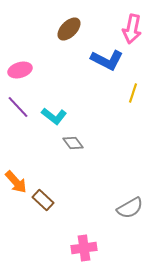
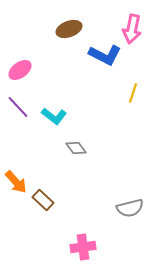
brown ellipse: rotated 25 degrees clockwise
blue L-shape: moved 2 px left, 5 px up
pink ellipse: rotated 20 degrees counterclockwise
gray diamond: moved 3 px right, 5 px down
gray semicircle: rotated 16 degrees clockwise
pink cross: moved 1 px left, 1 px up
